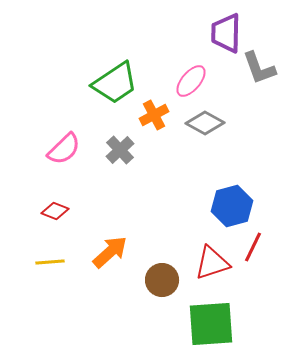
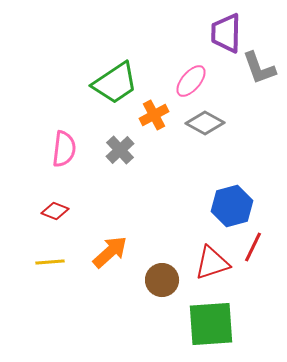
pink semicircle: rotated 39 degrees counterclockwise
